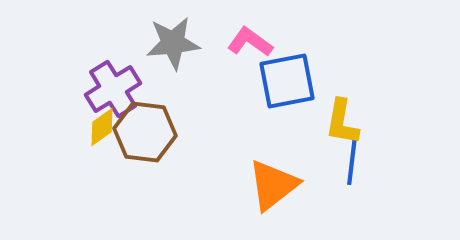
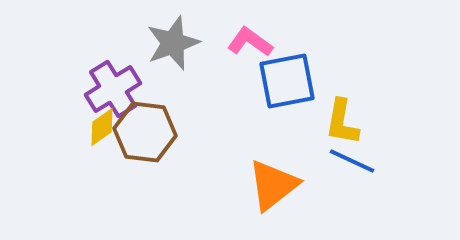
gray star: rotated 14 degrees counterclockwise
blue line: rotated 72 degrees counterclockwise
